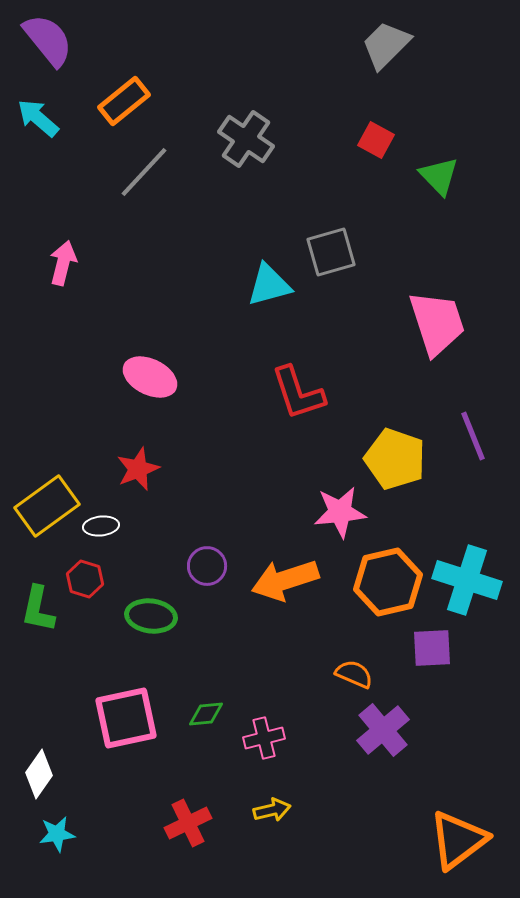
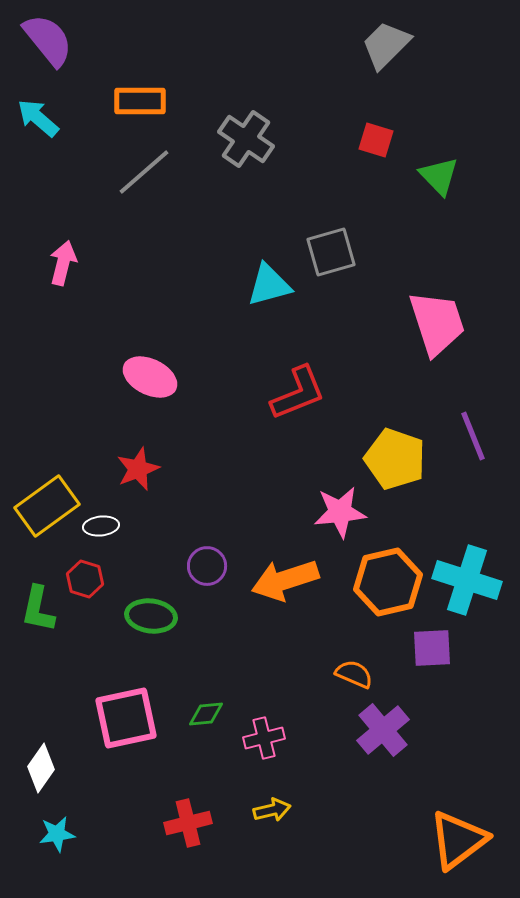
orange rectangle: moved 16 px right; rotated 39 degrees clockwise
red square: rotated 12 degrees counterclockwise
gray line: rotated 6 degrees clockwise
red L-shape: rotated 94 degrees counterclockwise
white diamond: moved 2 px right, 6 px up
red cross: rotated 12 degrees clockwise
